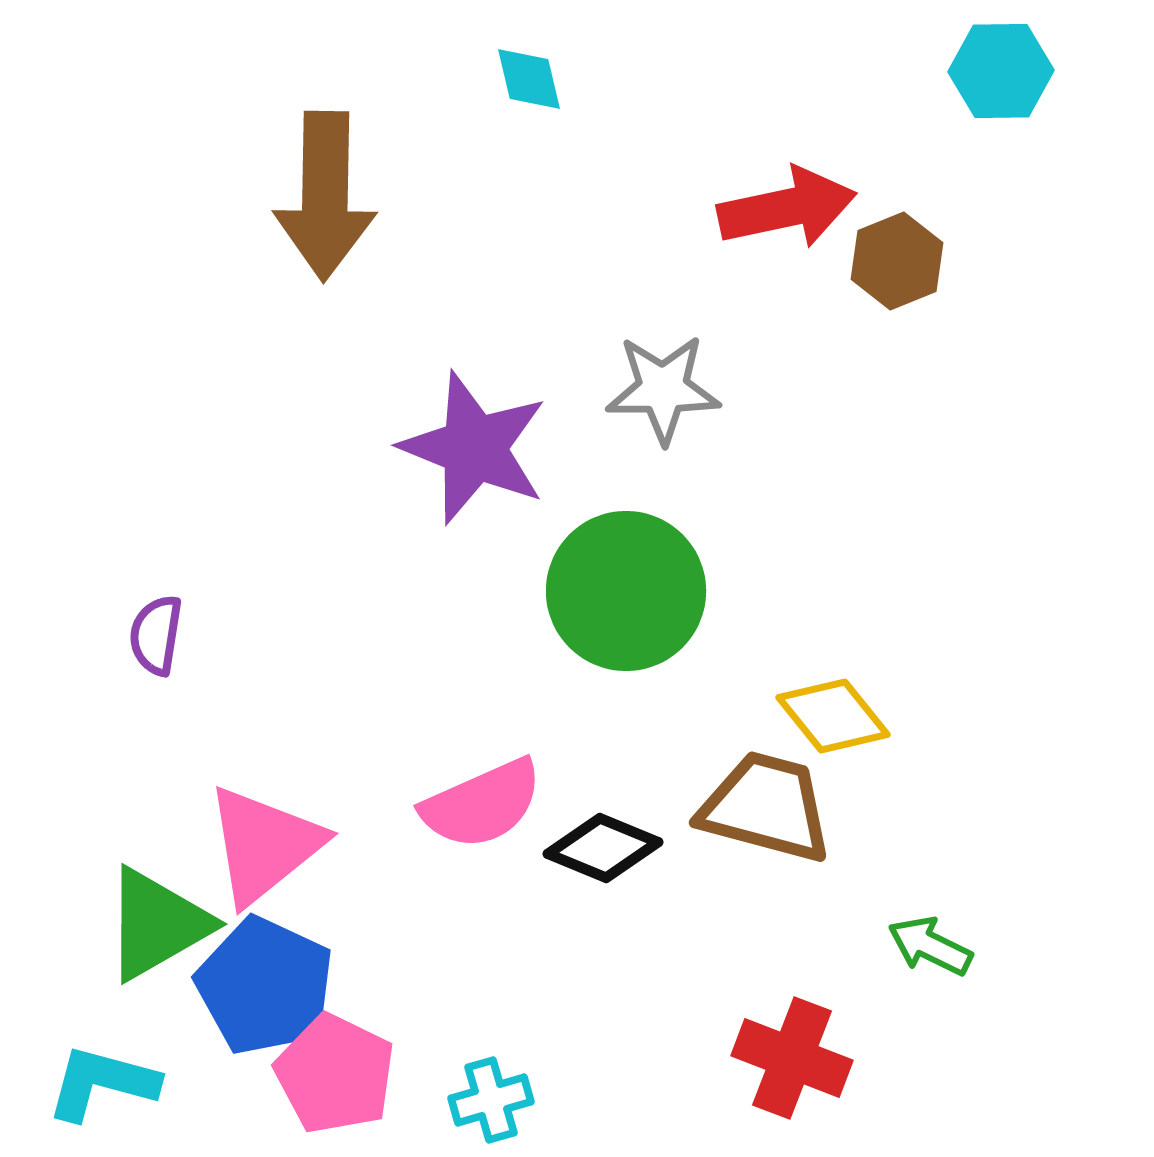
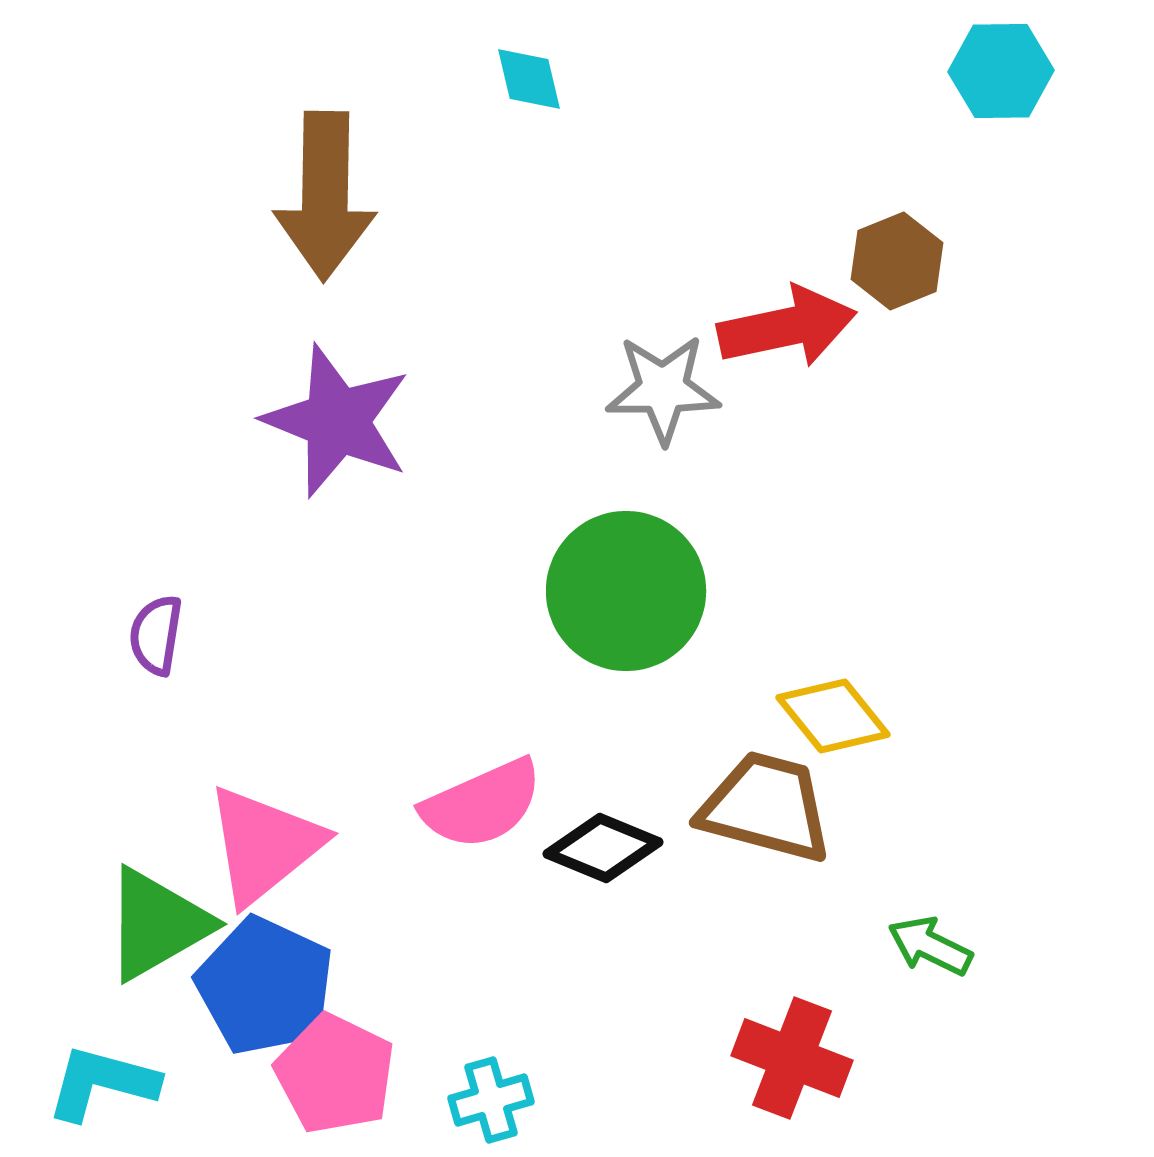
red arrow: moved 119 px down
purple star: moved 137 px left, 27 px up
